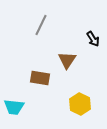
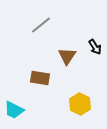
gray line: rotated 25 degrees clockwise
black arrow: moved 2 px right, 8 px down
brown triangle: moved 4 px up
cyan trapezoid: moved 3 px down; rotated 20 degrees clockwise
